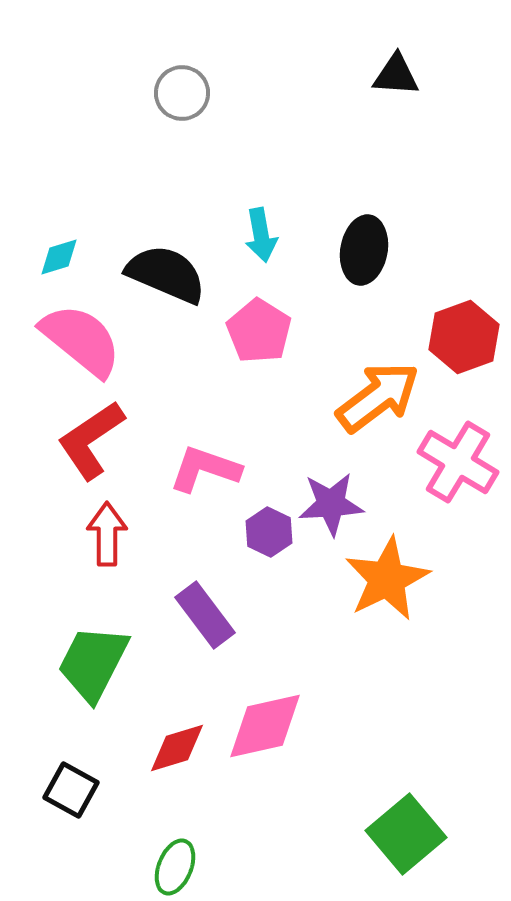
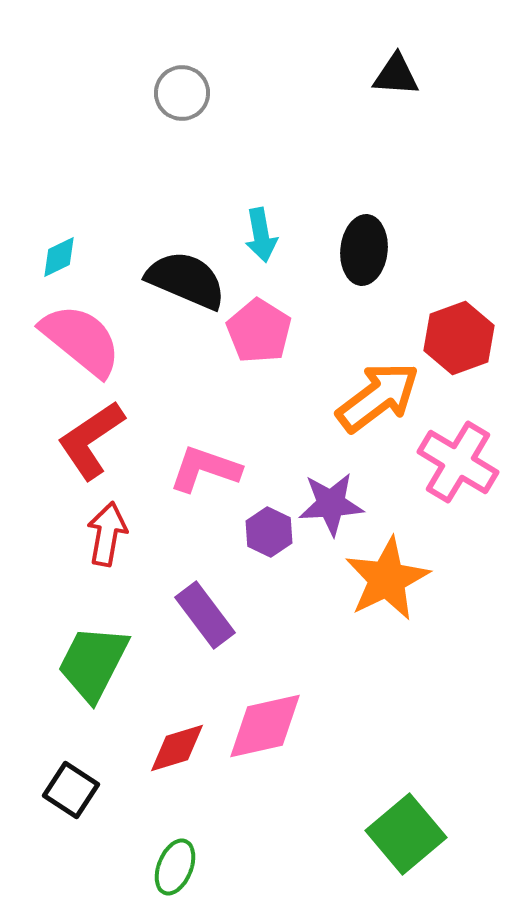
black ellipse: rotated 4 degrees counterclockwise
cyan diamond: rotated 9 degrees counterclockwise
black semicircle: moved 20 px right, 6 px down
red hexagon: moved 5 px left, 1 px down
red arrow: rotated 10 degrees clockwise
black square: rotated 4 degrees clockwise
